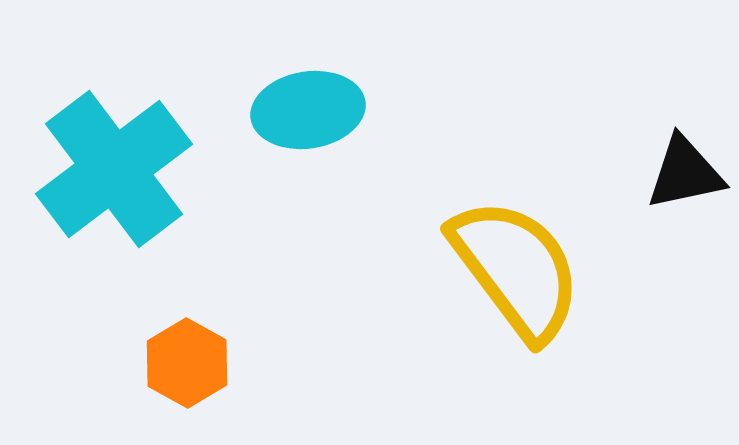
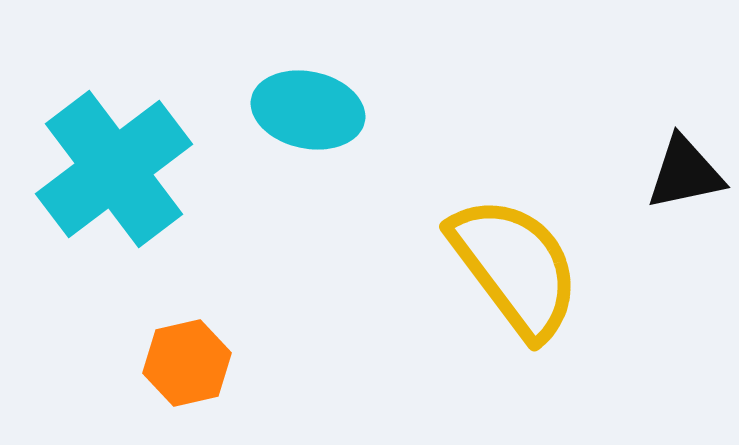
cyan ellipse: rotated 21 degrees clockwise
yellow semicircle: moved 1 px left, 2 px up
orange hexagon: rotated 18 degrees clockwise
